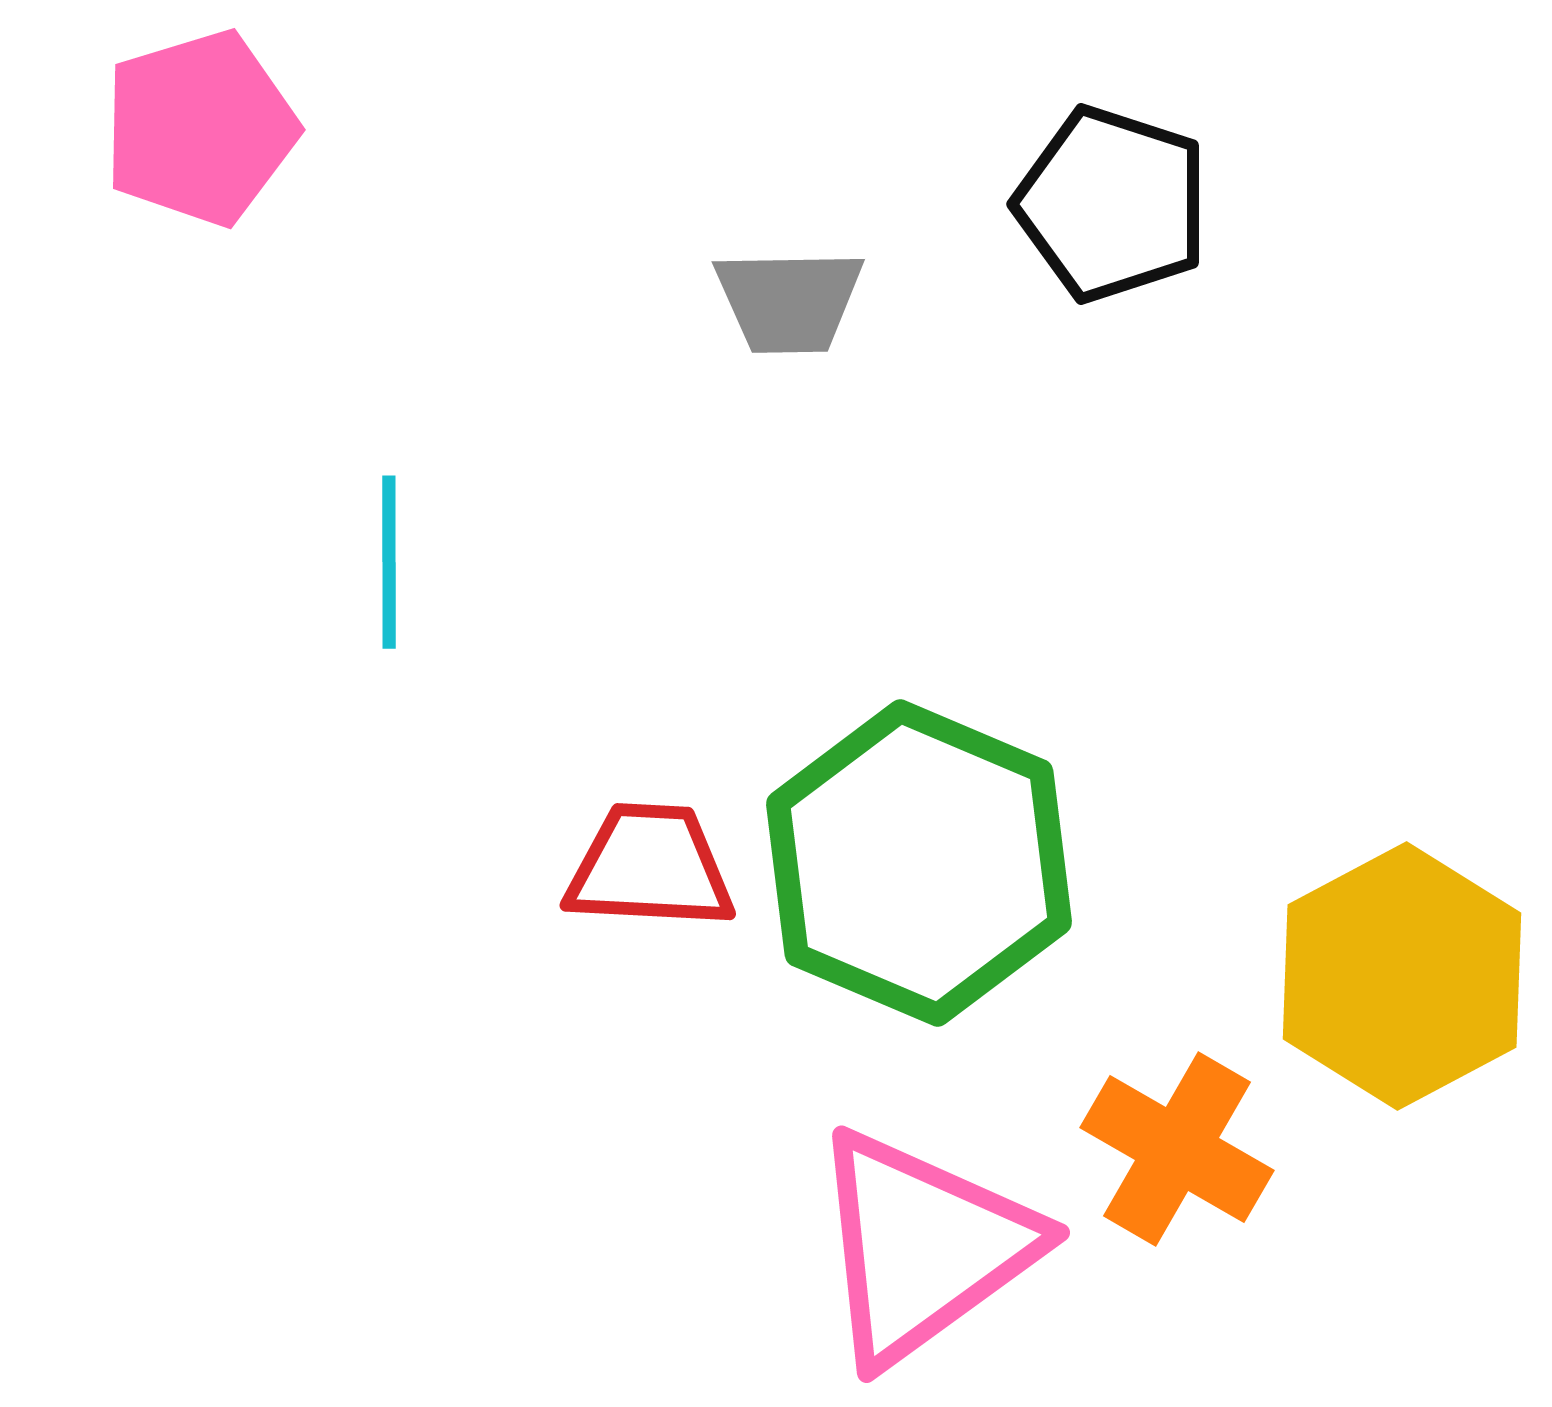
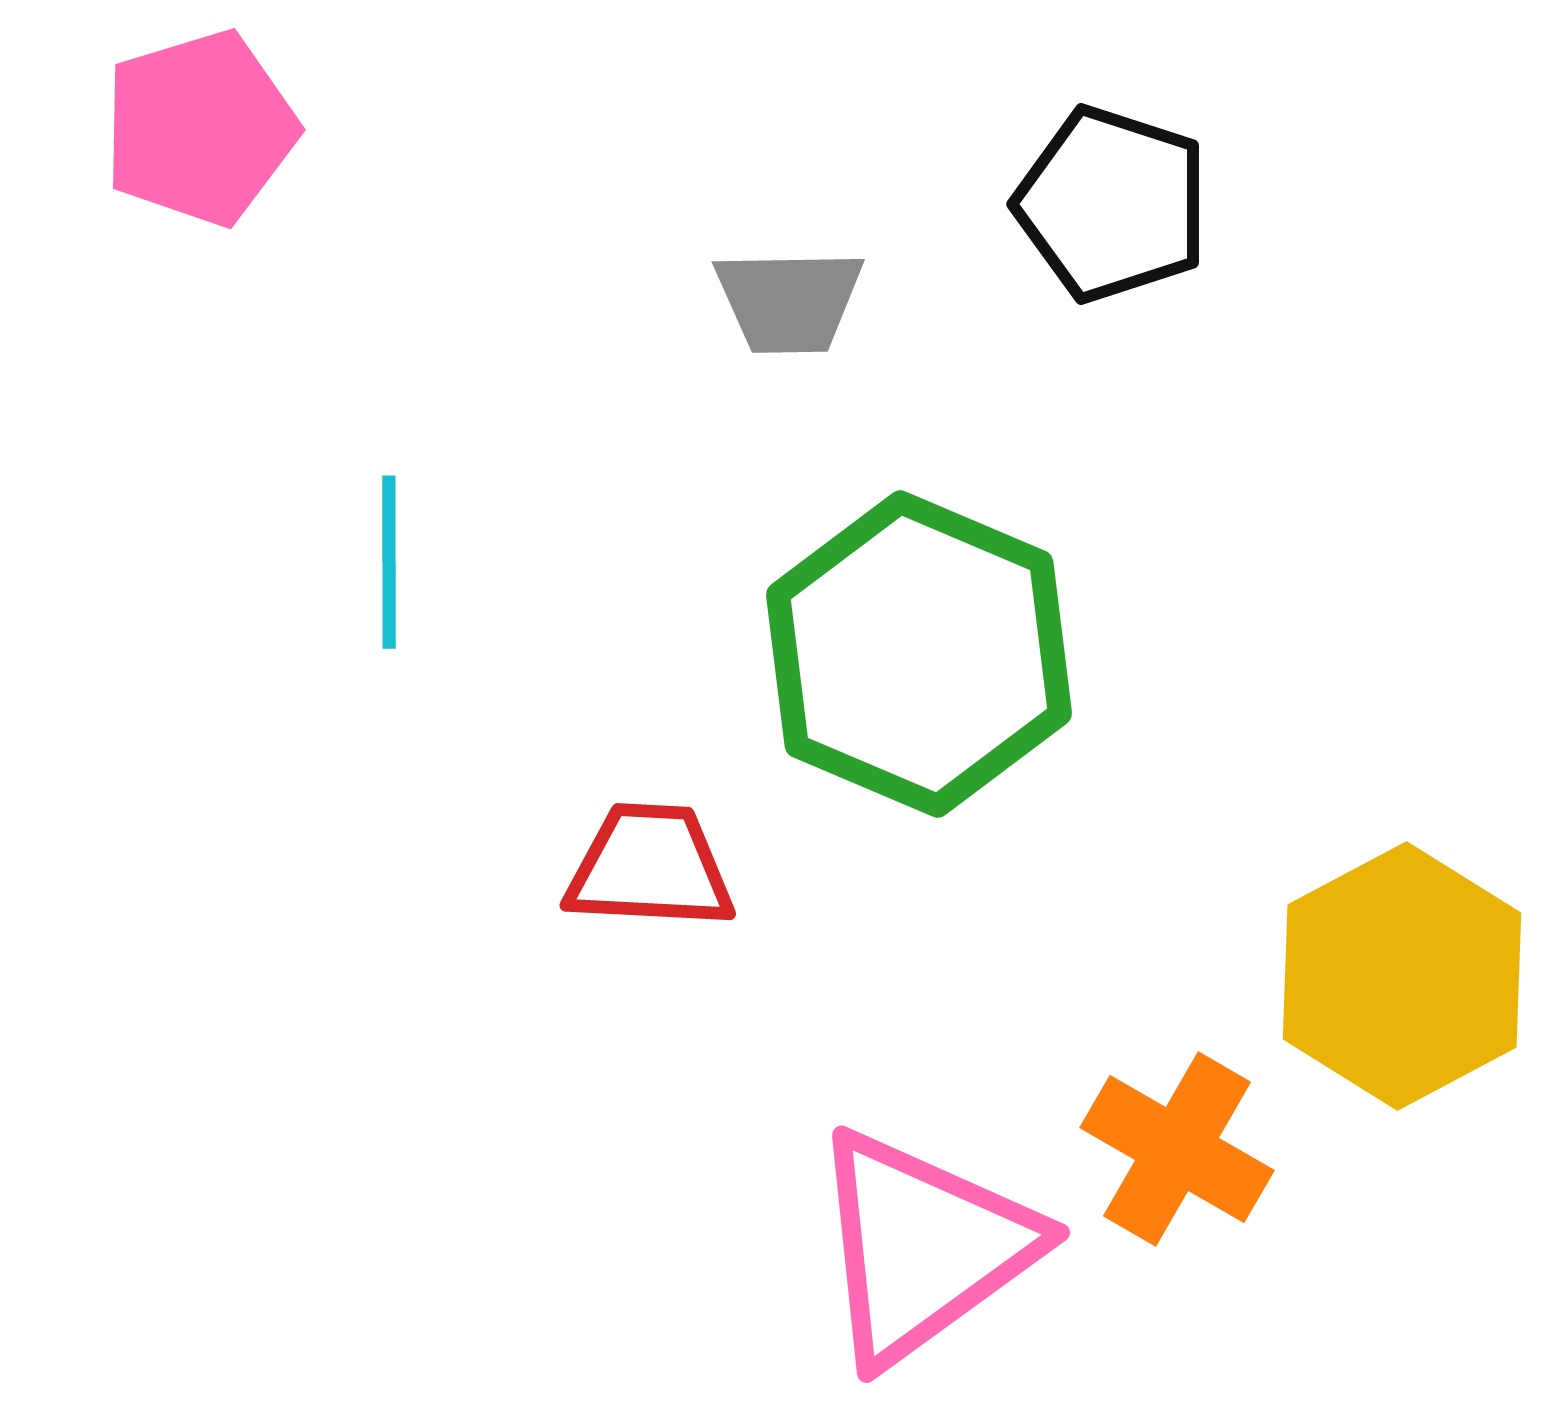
green hexagon: moved 209 px up
